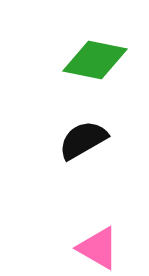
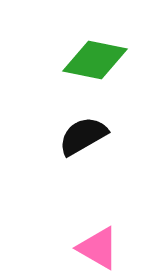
black semicircle: moved 4 px up
